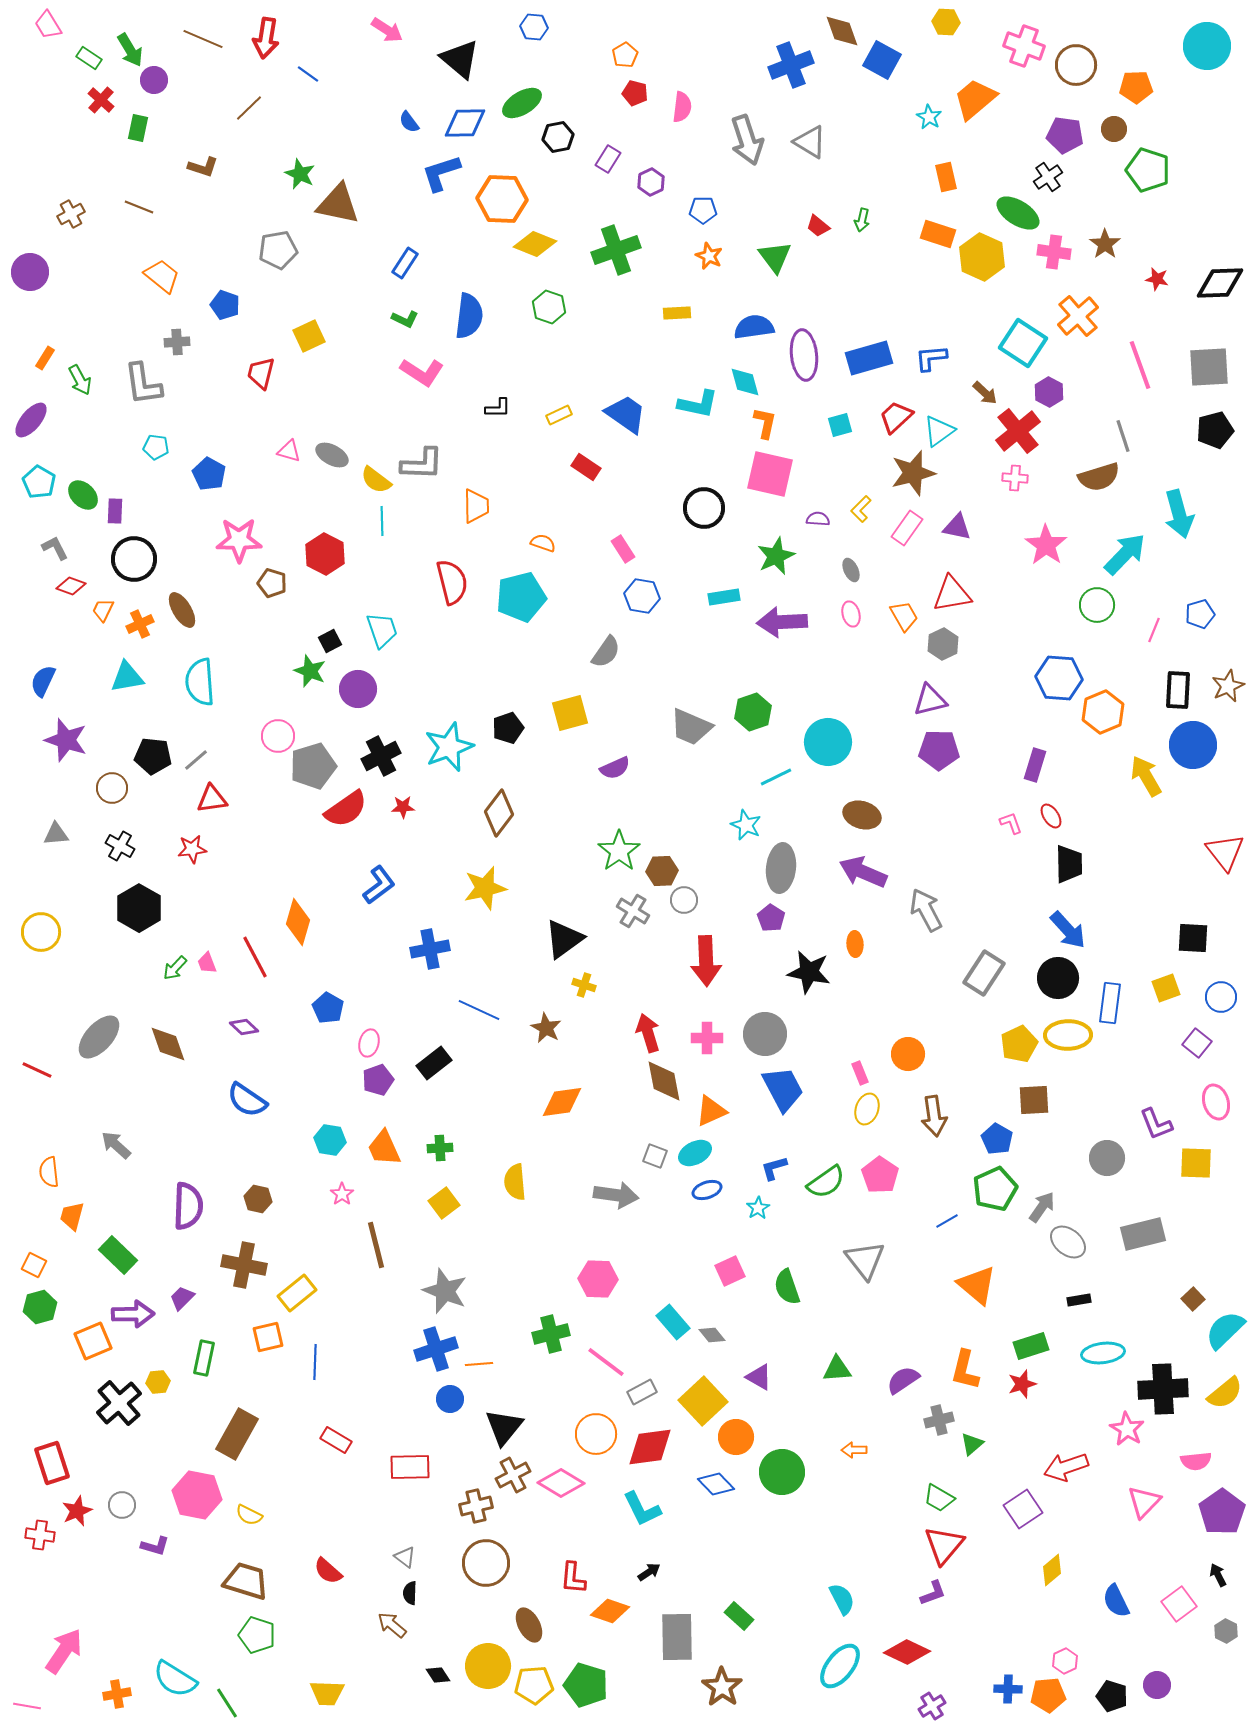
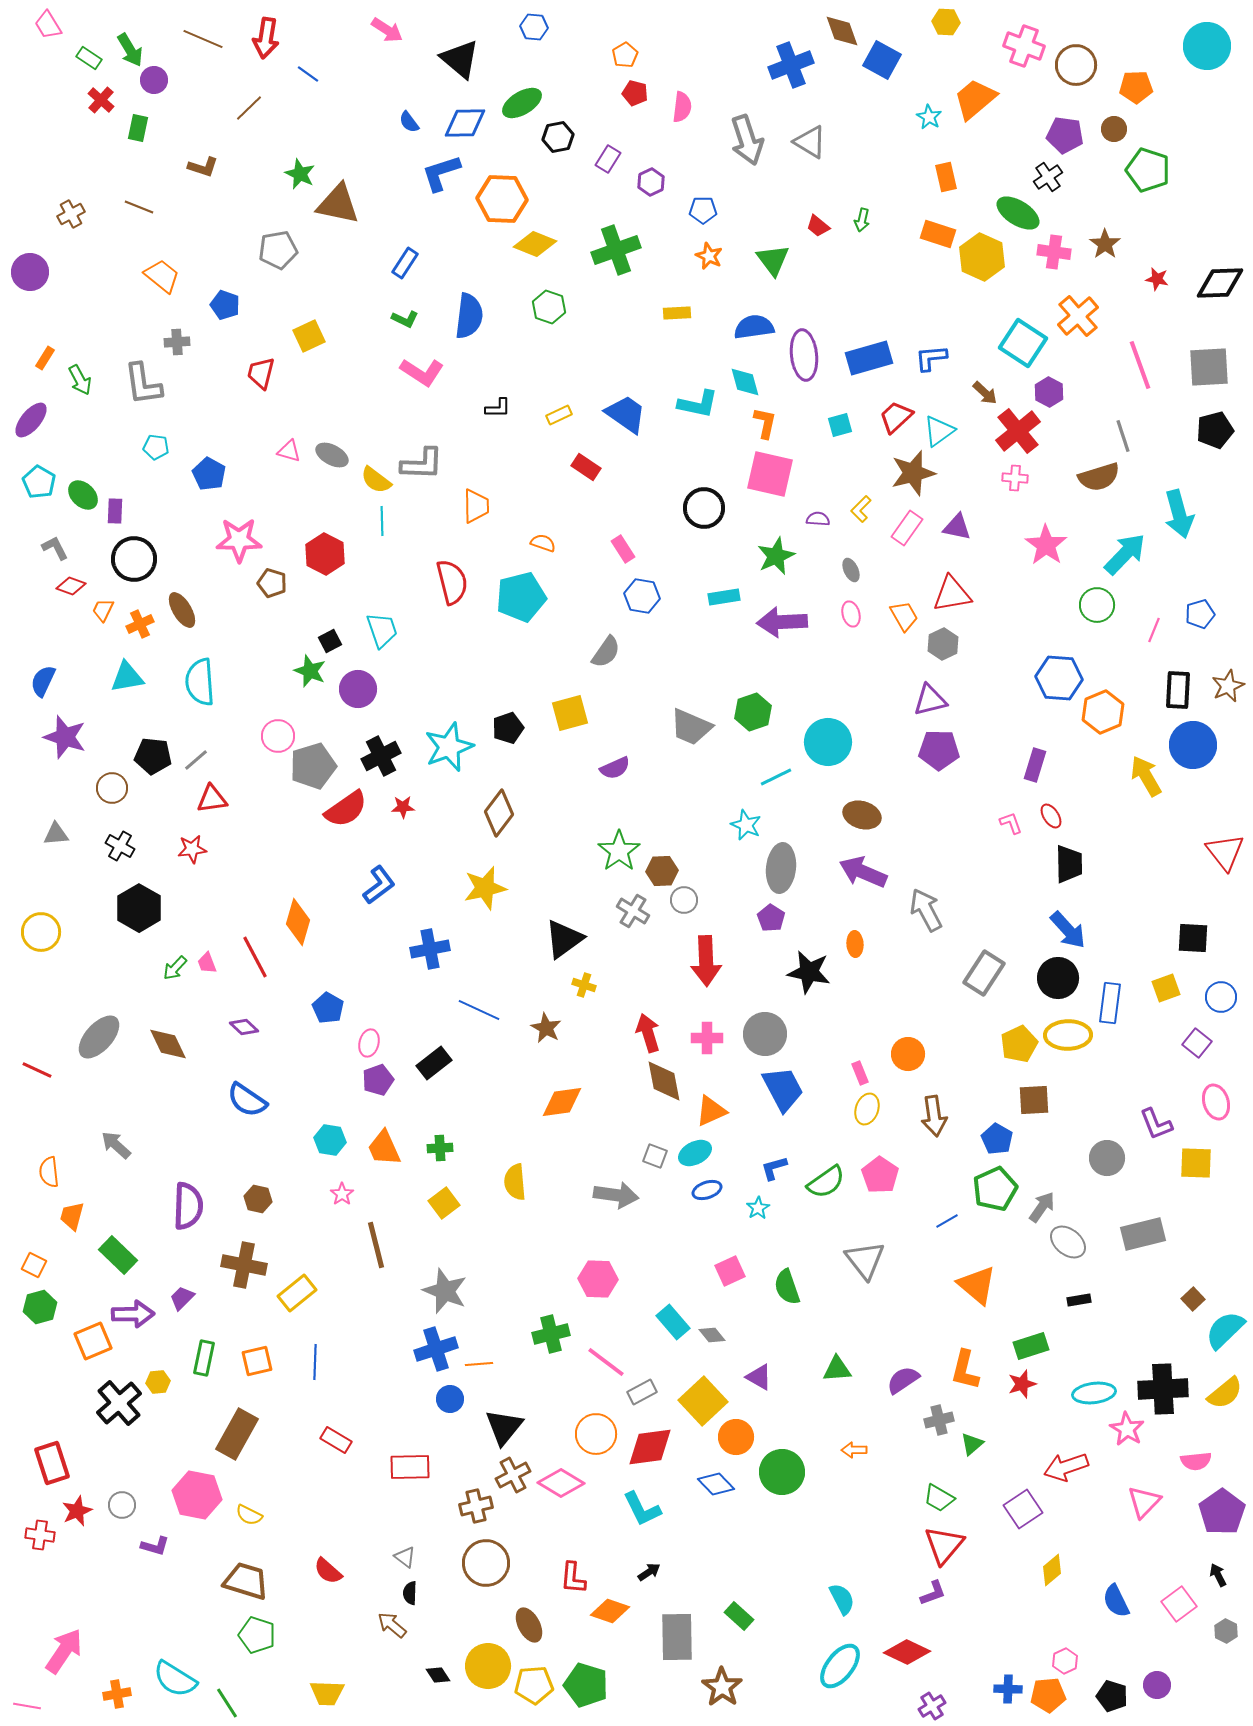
green triangle at (775, 257): moved 2 px left, 3 px down
purple star at (66, 740): moved 1 px left, 3 px up
brown diamond at (168, 1044): rotated 6 degrees counterclockwise
orange square at (268, 1337): moved 11 px left, 24 px down
cyan ellipse at (1103, 1353): moved 9 px left, 40 px down
